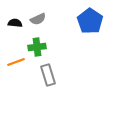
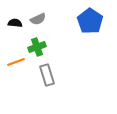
green cross: rotated 12 degrees counterclockwise
gray rectangle: moved 1 px left
